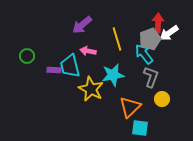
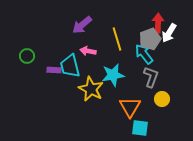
white arrow: rotated 24 degrees counterclockwise
orange triangle: rotated 15 degrees counterclockwise
